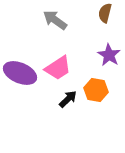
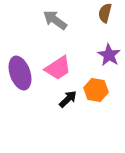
purple ellipse: rotated 48 degrees clockwise
